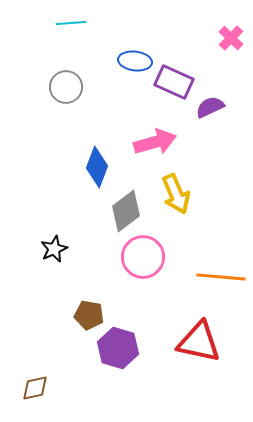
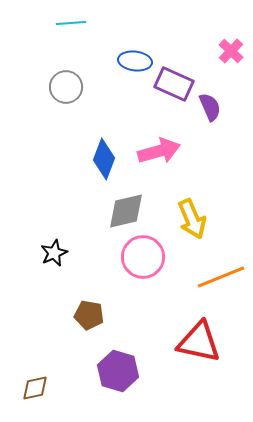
pink cross: moved 13 px down
purple rectangle: moved 2 px down
purple semicircle: rotated 92 degrees clockwise
pink arrow: moved 4 px right, 9 px down
blue diamond: moved 7 px right, 8 px up
yellow arrow: moved 16 px right, 25 px down
gray diamond: rotated 24 degrees clockwise
black star: moved 4 px down
orange line: rotated 27 degrees counterclockwise
purple hexagon: moved 23 px down
